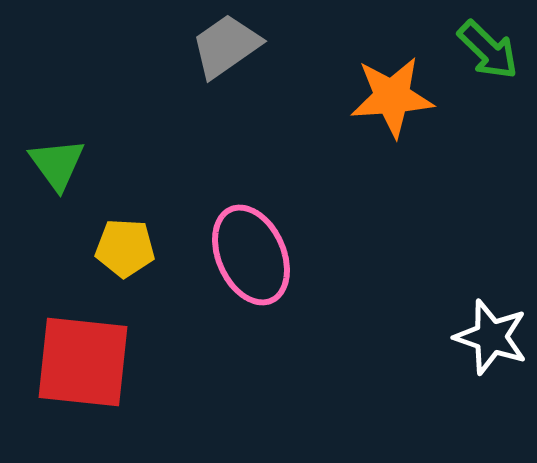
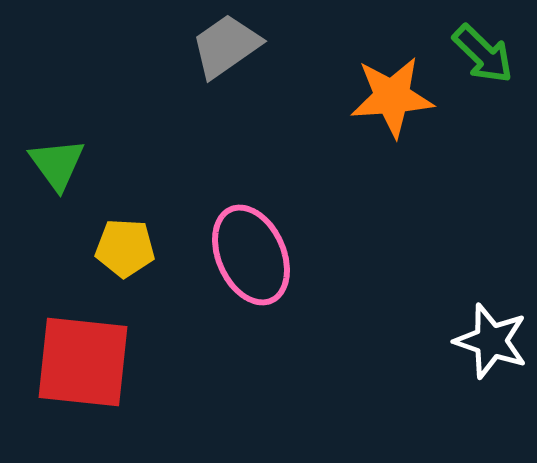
green arrow: moved 5 px left, 4 px down
white star: moved 4 px down
